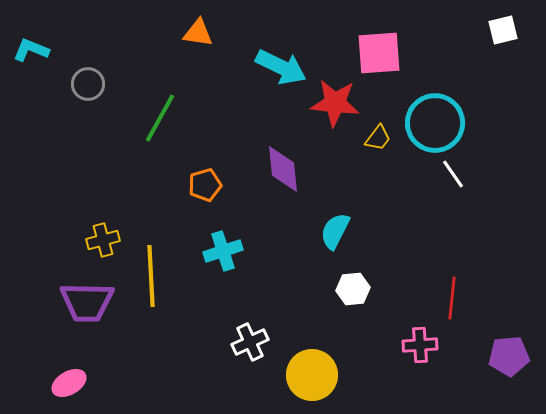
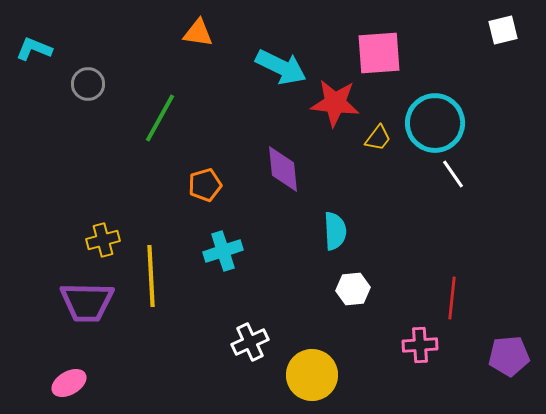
cyan L-shape: moved 3 px right, 1 px up
cyan semicircle: rotated 150 degrees clockwise
